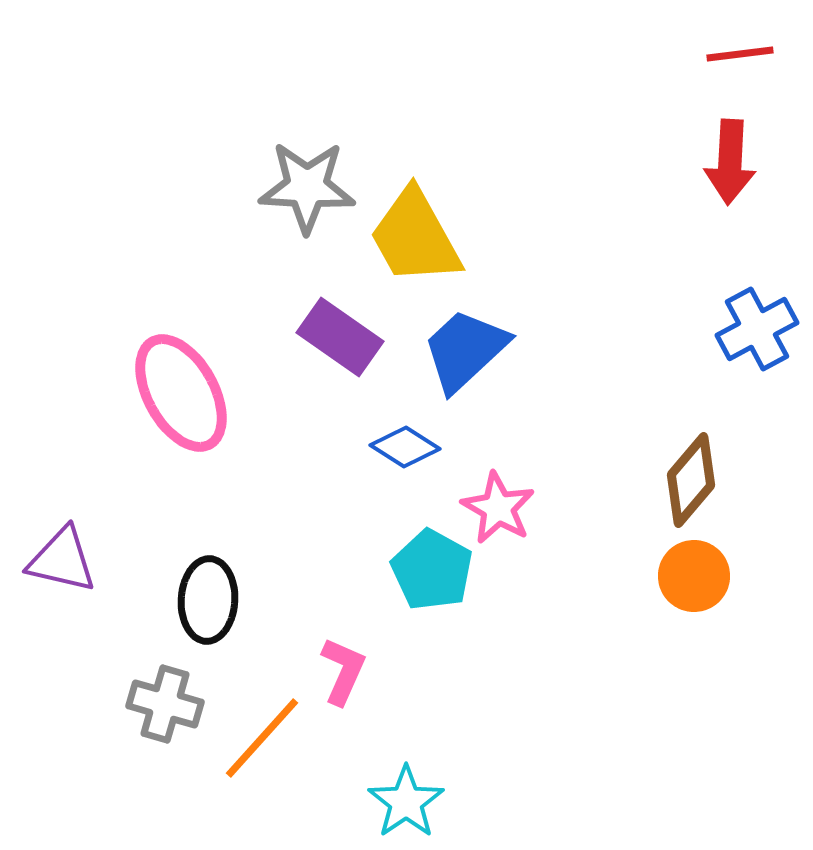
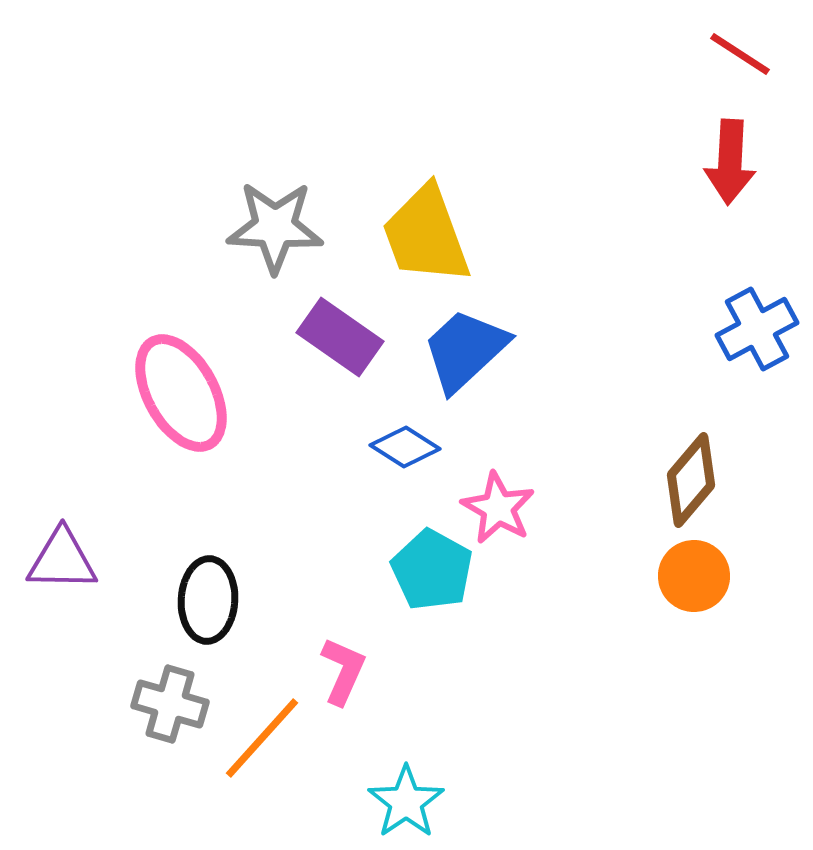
red line: rotated 40 degrees clockwise
gray star: moved 32 px left, 40 px down
yellow trapezoid: moved 11 px right, 2 px up; rotated 9 degrees clockwise
purple triangle: rotated 12 degrees counterclockwise
gray cross: moved 5 px right
